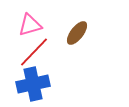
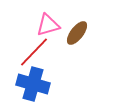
pink triangle: moved 18 px right
blue cross: rotated 28 degrees clockwise
